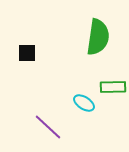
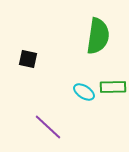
green semicircle: moved 1 px up
black square: moved 1 px right, 6 px down; rotated 12 degrees clockwise
cyan ellipse: moved 11 px up
